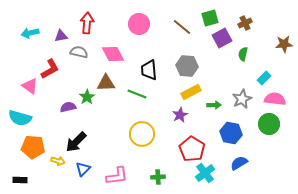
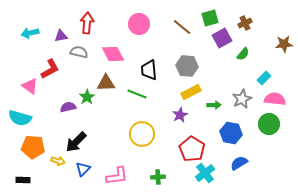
green semicircle: rotated 152 degrees counterclockwise
black rectangle: moved 3 px right
